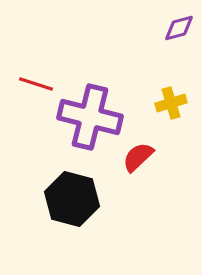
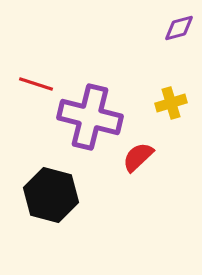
black hexagon: moved 21 px left, 4 px up
